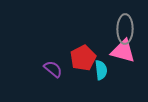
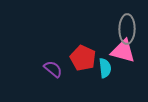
gray ellipse: moved 2 px right
red pentagon: rotated 20 degrees counterclockwise
cyan semicircle: moved 4 px right, 2 px up
